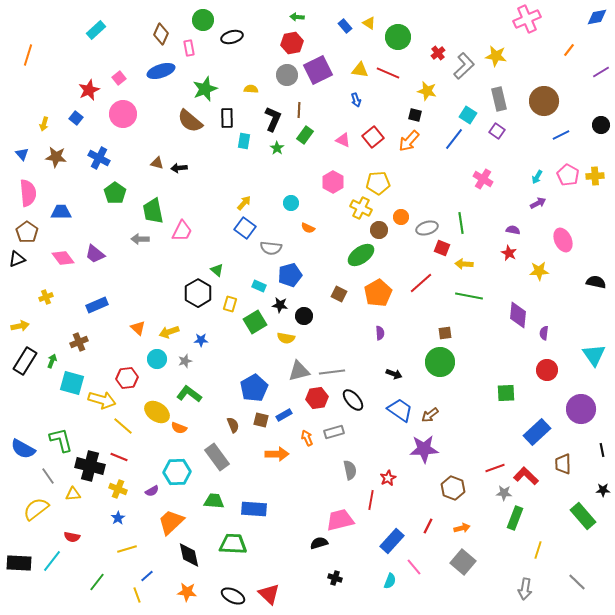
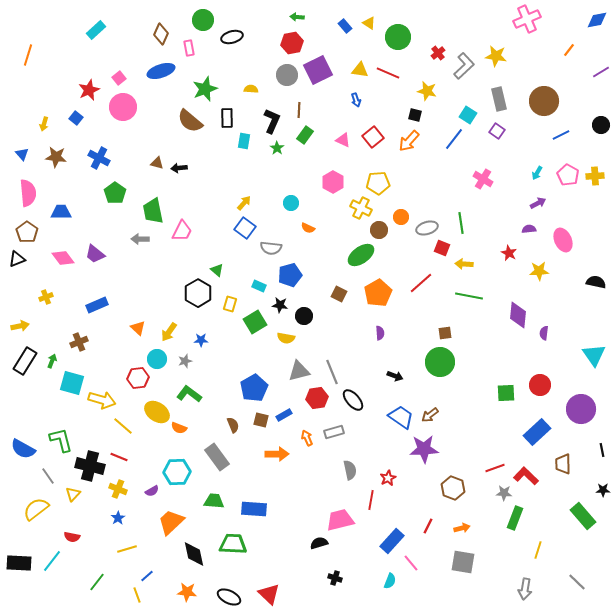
blue diamond at (597, 17): moved 3 px down
pink circle at (123, 114): moved 7 px up
black L-shape at (273, 119): moved 1 px left, 2 px down
cyan arrow at (537, 177): moved 4 px up
purple semicircle at (513, 230): moved 16 px right, 1 px up; rotated 16 degrees counterclockwise
yellow arrow at (169, 332): rotated 36 degrees counterclockwise
red circle at (547, 370): moved 7 px left, 15 px down
gray line at (332, 372): rotated 75 degrees clockwise
black arrow at (394, 374): moved 1 px right, 2 px down
red hexagon at (127, 378): moved 11 px right
blue trapezoid at (400, 410): moved 1 px right, 7 px down
yellow triangle at (73, 494): rotated 42 degrees counterclockwise
black diamond at (189, 555): moved 5 px right, 1 px up
gray square at (463, 562): rotated 30 degrees counterclockwise
pink line at (414, 567): moved 3 px left, 4 px up
black ellipse at (233, 596): moved 4 px left, 1 px down
